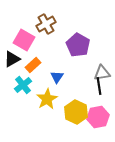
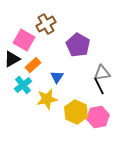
black line: rotated 18 degrees counterclockwise
yellow star: rotated 20 degrees clockwise
